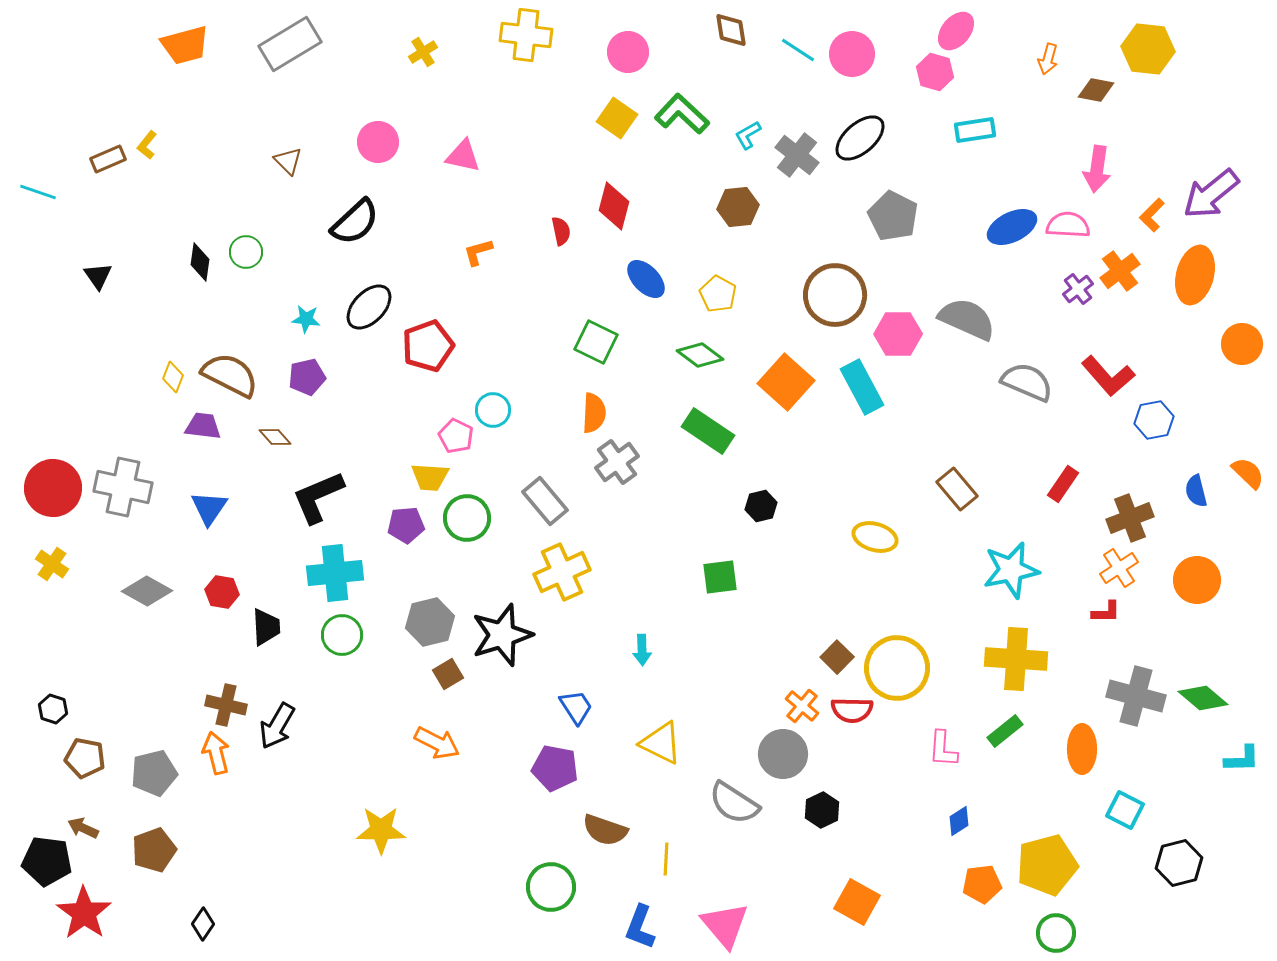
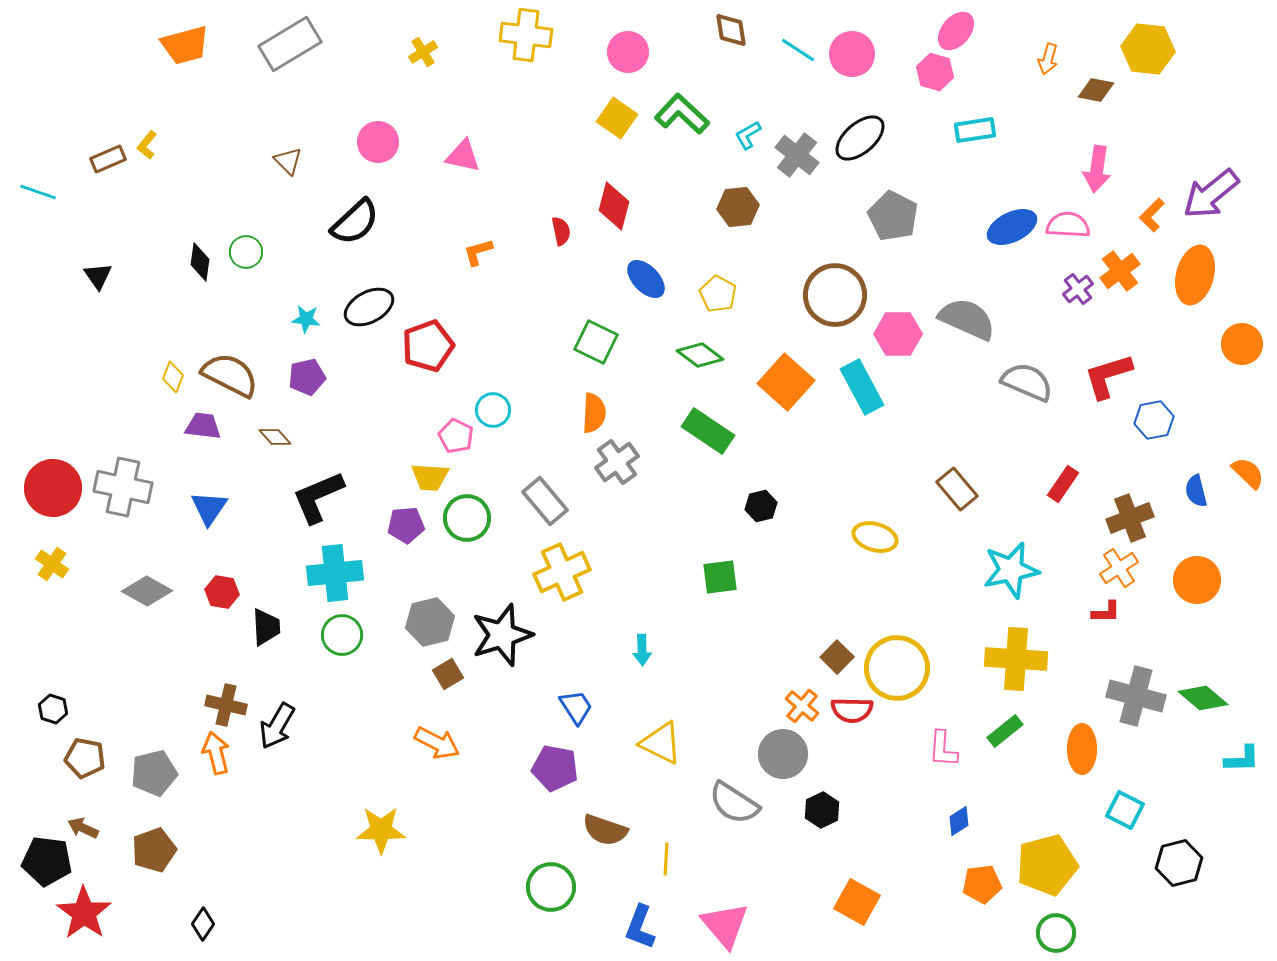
black ellipse at (369, 307): rotated 18 degrees clockwise
red L-shape at (1108, 376): rotated 114 degrees clockwise
